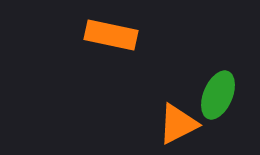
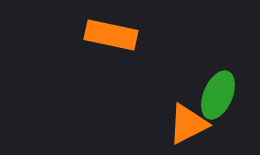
orange triangle: moved 10 px right
